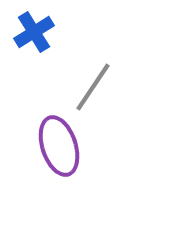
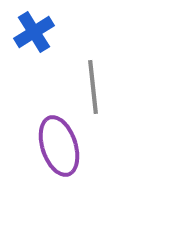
gray line: rotated 40 degrees counterclockwise
